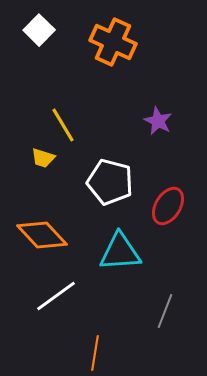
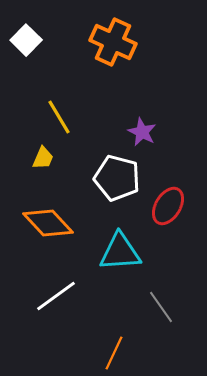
white square: moved 13 px left, 10 px down
purple star: moved 16 px left, 11 px down
yellow line: moved 4 px left, 8 px up
yellow trapezoid: rotated 85 degrees counterclockwise
white pentagon: moved 7 px right, 4 px up
orange diamond: moved 6 px right, 12 px up
gray line: moved 4 px left, 4 px up; rotated 56 degrees counterclockwise
orange line: moved 19 px right; rotated 16 degrees clockwise
